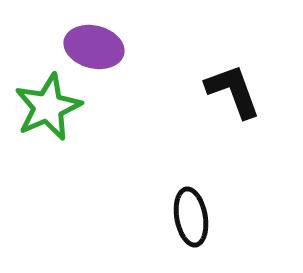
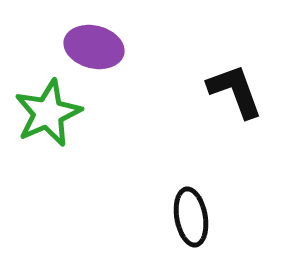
black L-shape: moved 2 px right
green star: moved 6 px down
